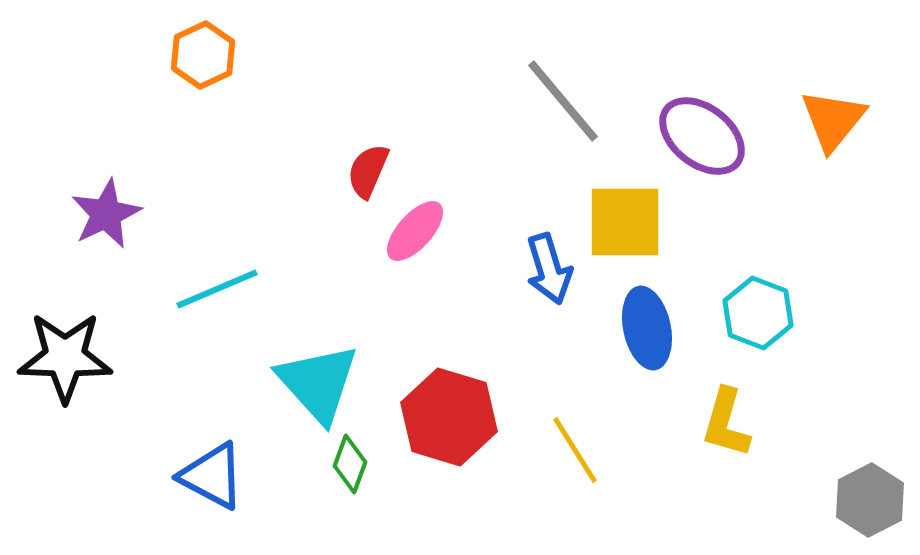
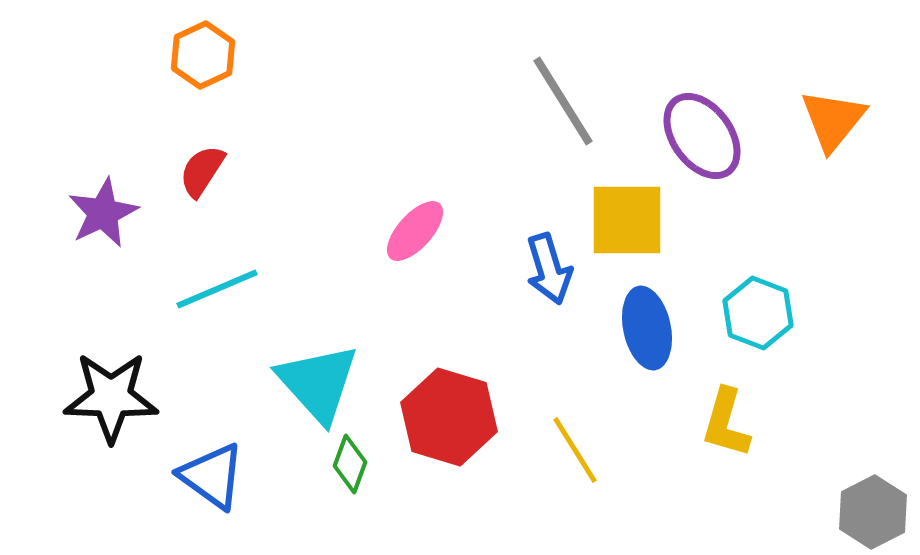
gray line: rotated 8 degrees clockwise
purple ellipse: rotated 16 degrees clockwise
red semicircle: moved 166 px left; rotated 10 degrees clockwise
purple star: moved 3 px left, 1 px up
yellow square: moved 2 px right, 2 px up
black star: moved 46 px right, 40 px down
blue triangle: rotated 8 degrees clockwise
gray hexagon: moved 3 px right, 12 px down
